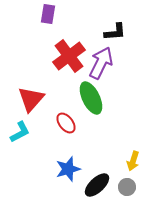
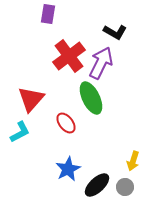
black L-shape: rotated 35 degrees clockwise
blue star: rotated 10 degrees counterclockwise
gray circle: moved 2 px left
